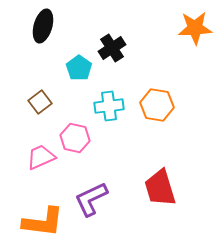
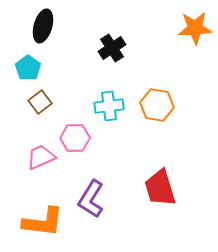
cyan pentagon: moved 51 px left
pink hexagon: rotated 12 degrees counterclockwise
purple L-shape: rotated 33 degrees counterclockwise
